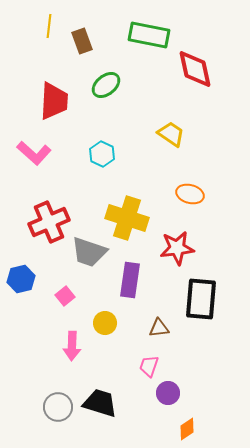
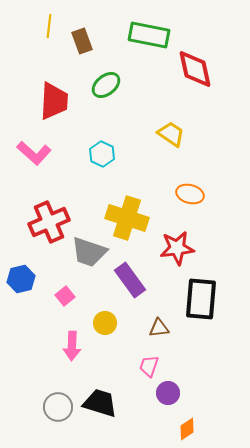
purple rectangle: rotated 44 degrees counterclockwise
